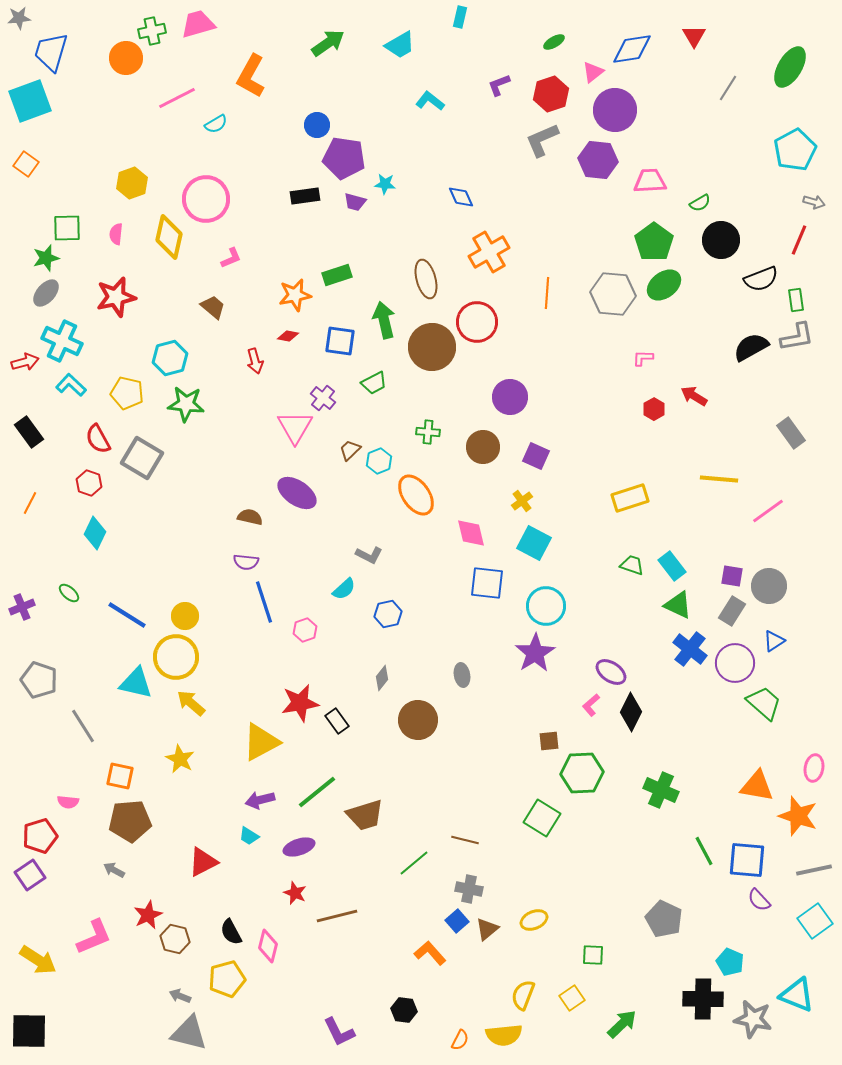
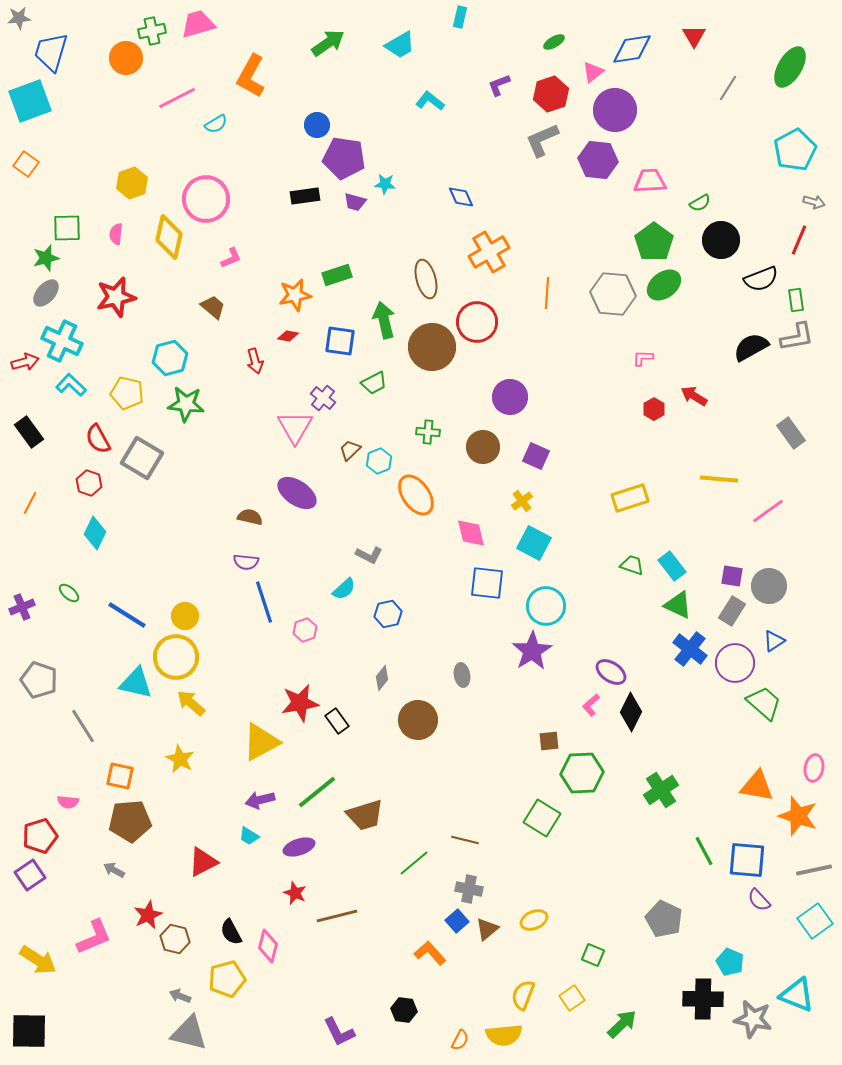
purple star at (535, 653): moved 3 px left, 2 px up
green cross at (661, 790): rotated 32 degrees clockwise
green square at (593, 955): rotated 20 degrees clockwise
